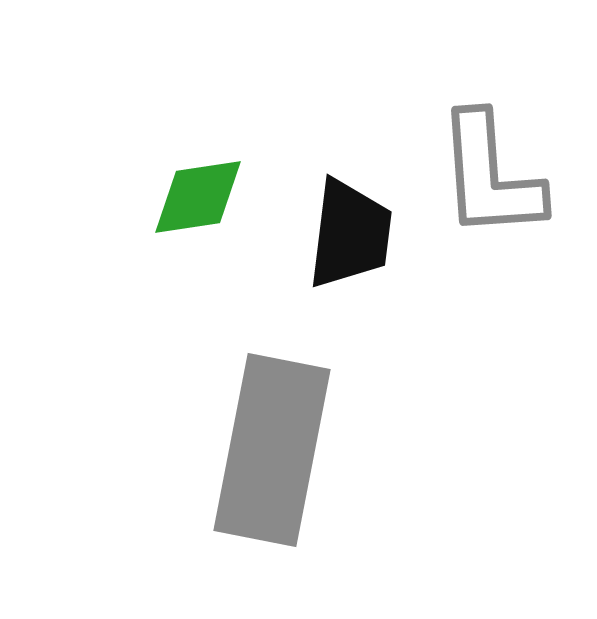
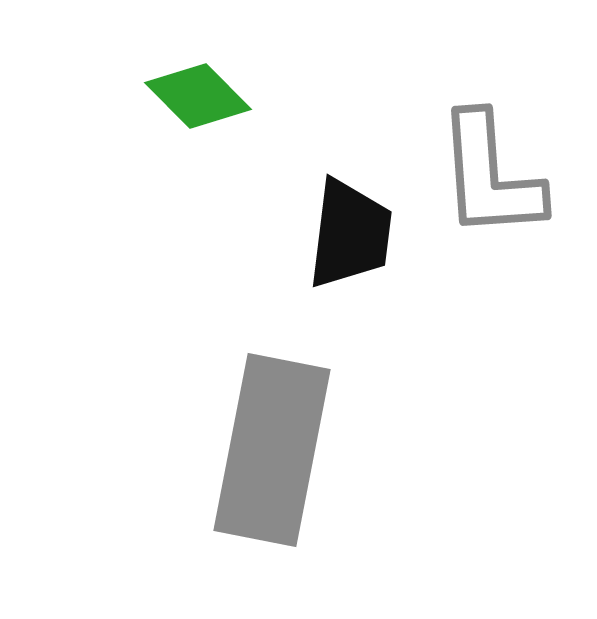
green diamond: moved 101 px up; rotated 54 degrees clockwise
